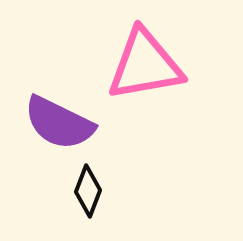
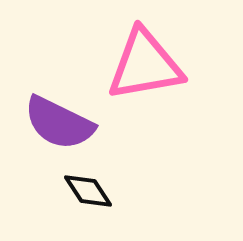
black diamond: rotated 54 degrees counterclockwise
